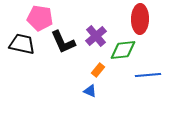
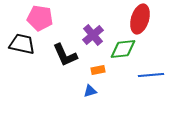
red ellipse: rotated 16 degrees clockwise
purple cross: moved 3 px left, 1 px up
black L-shape: moved 2 px right, 13 px down
green diamond: moved 1 px up
orange rectangle: rotated 40 degrees clockwise
blue line: moved 3 px right
blue triangle: rotated 40 degrees counterclockwise
